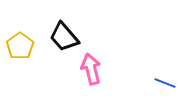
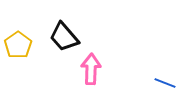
yellow pentagon: moved 2 px left, 1 px up
pink arrow: rotated 16 degrees clockwise
